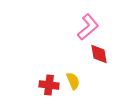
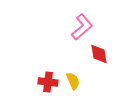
pink L-shape: moved 6 px left
red cross: moved 1 px left, 3 px up
